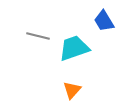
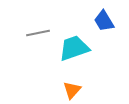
gray line: moved 3 px up; rotated 25 degrees counterclockwise
